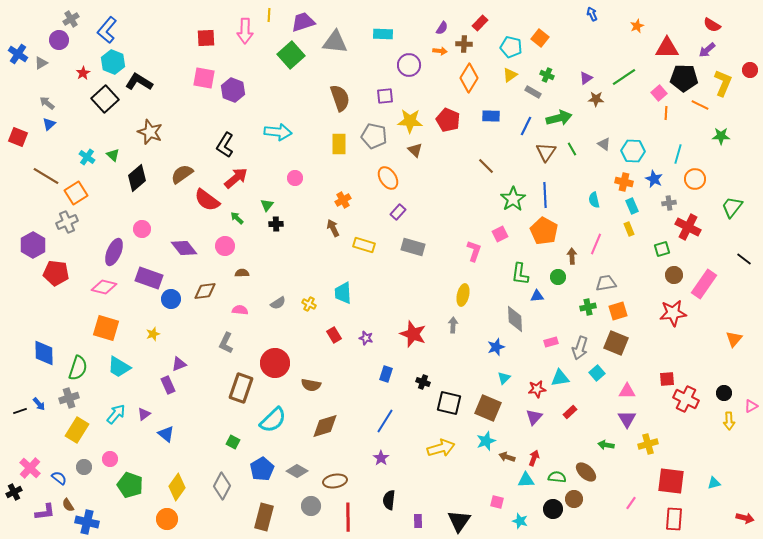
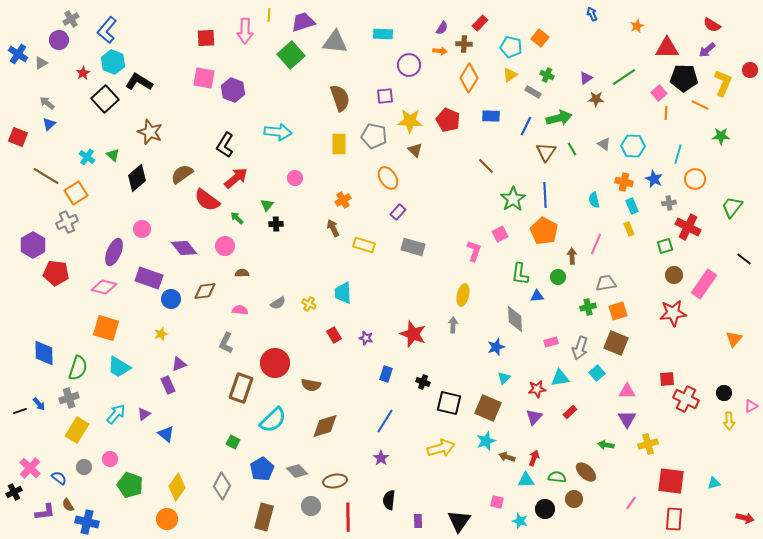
cyan hexagon at (633, 151): moved 5 px up
green square at (662, 249): moved 3 px right, 3 px up
yellow star at (153, 334): moved 8 px right
gray diamond at (297, 471): rotated 15 degrees clockwise
black circle at (553, 509): moved 8 px left
